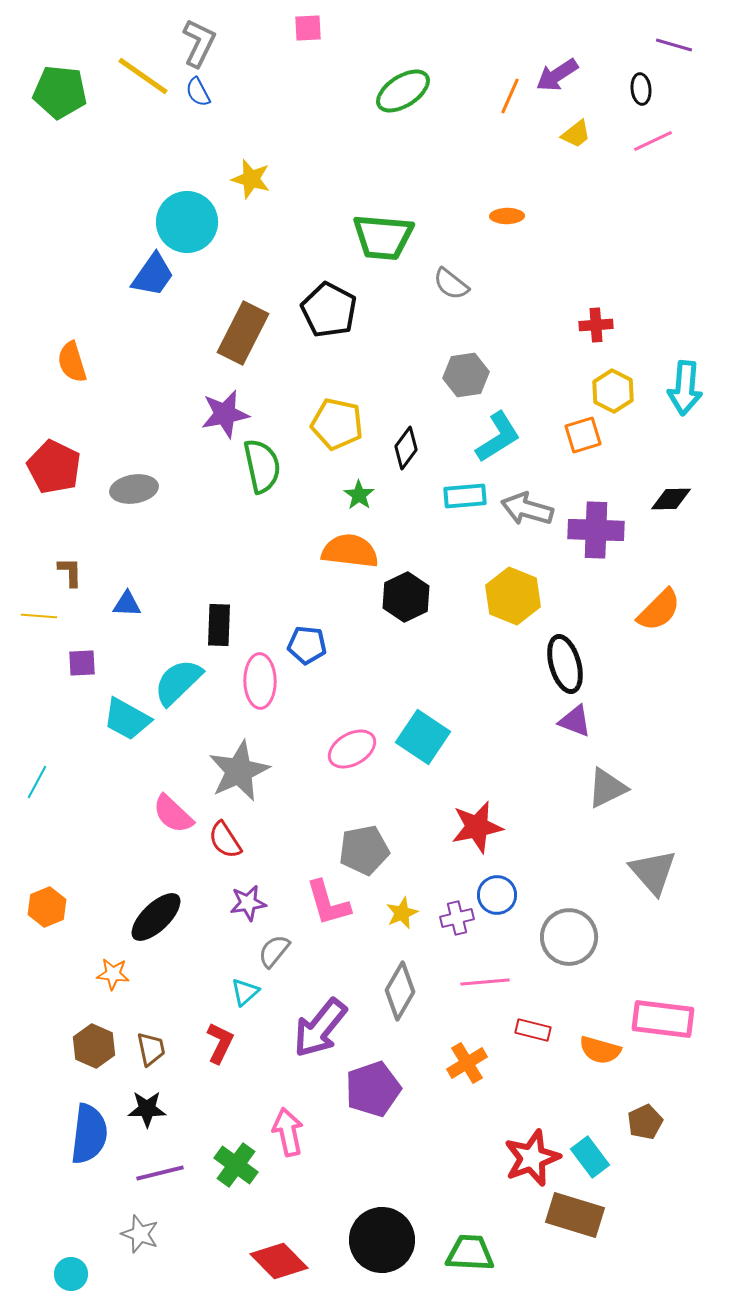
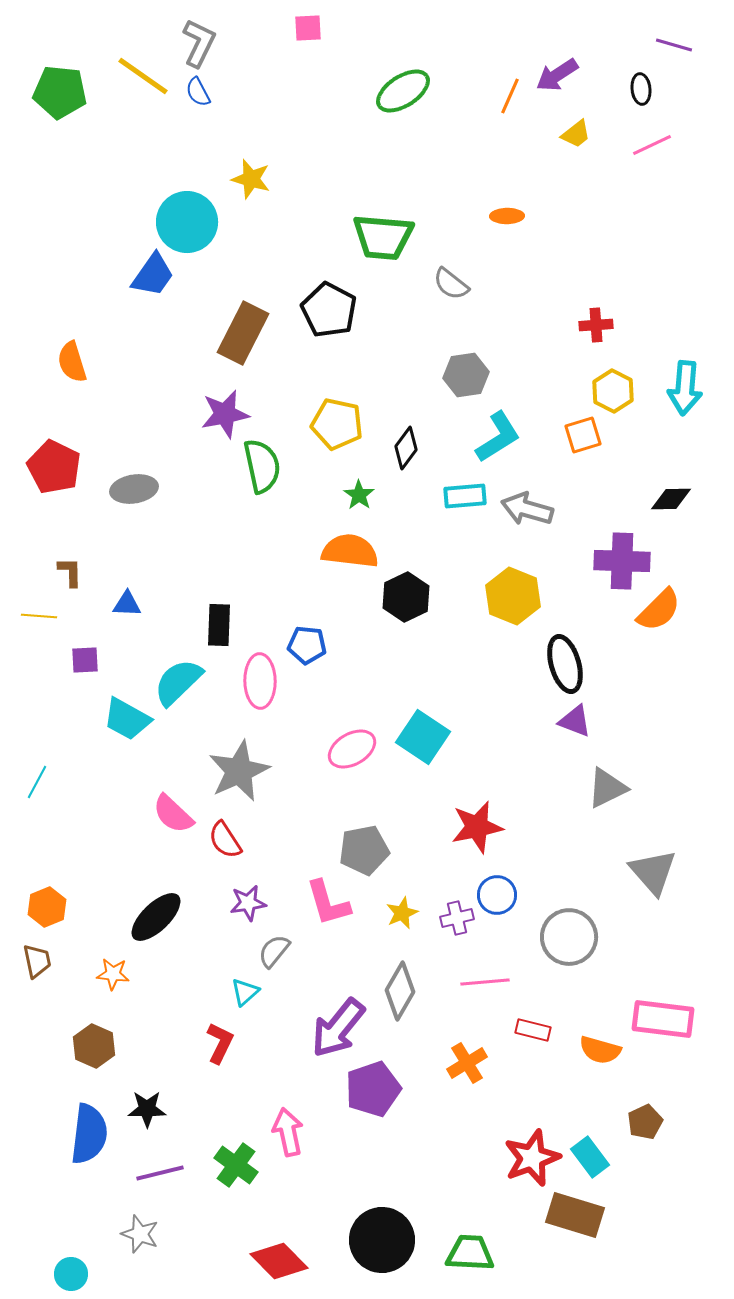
pink line at (653, 141): moved 1 px left, 4 px down
purple cross at (596, 530): moved 26 px right, 31 px down
purple square at (82, 663): moved 3 px right, 3 px up
purple arrow at (320, 1028): moved 18 px right
brown trapezoid at (151, 1049): moved 114 px left, 88 px up
